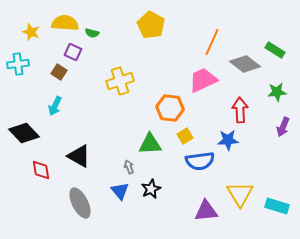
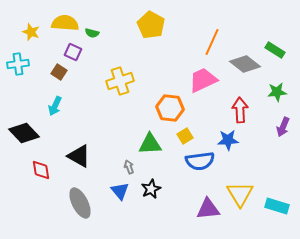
purple triangle: moved 2 px right, 2 px up
